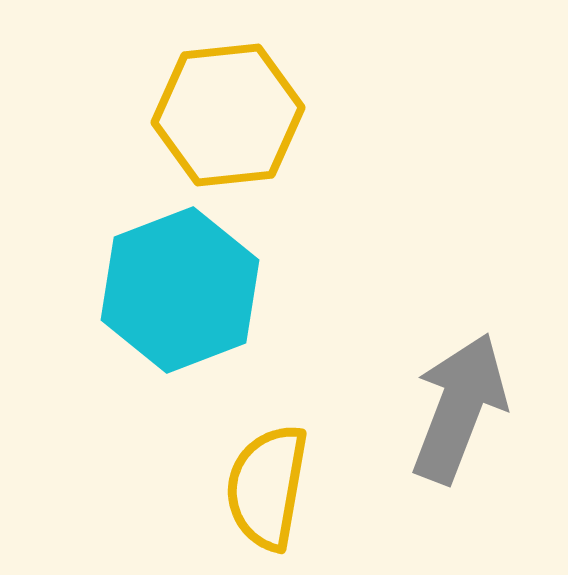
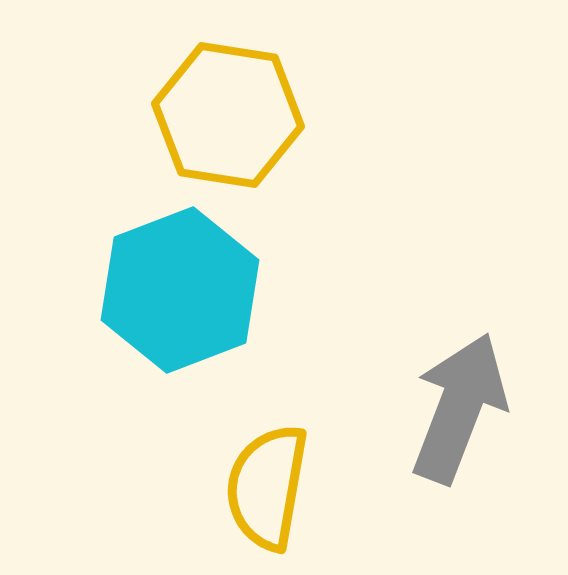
yellow hexagon: rotated 15 degrees clockwise
